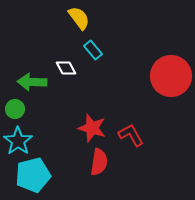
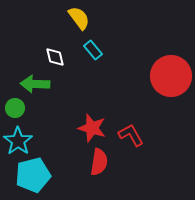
white diamond: moved 11 px left, 11 px up; rotated 15 degrees clockwise
green arrow: moved 3 px right, 2 px down
green circle: moved 1 px up
